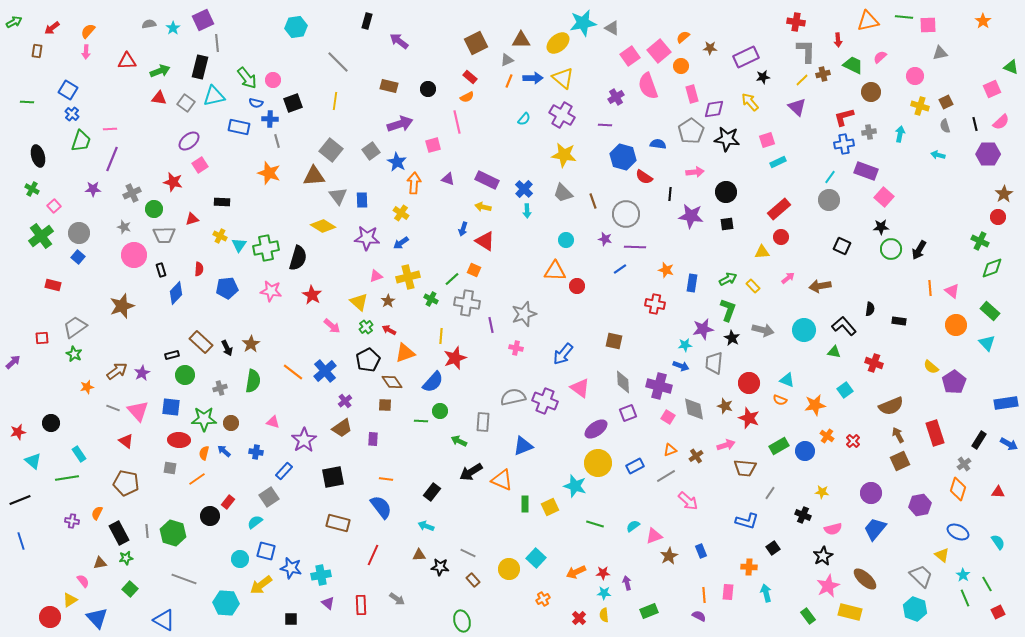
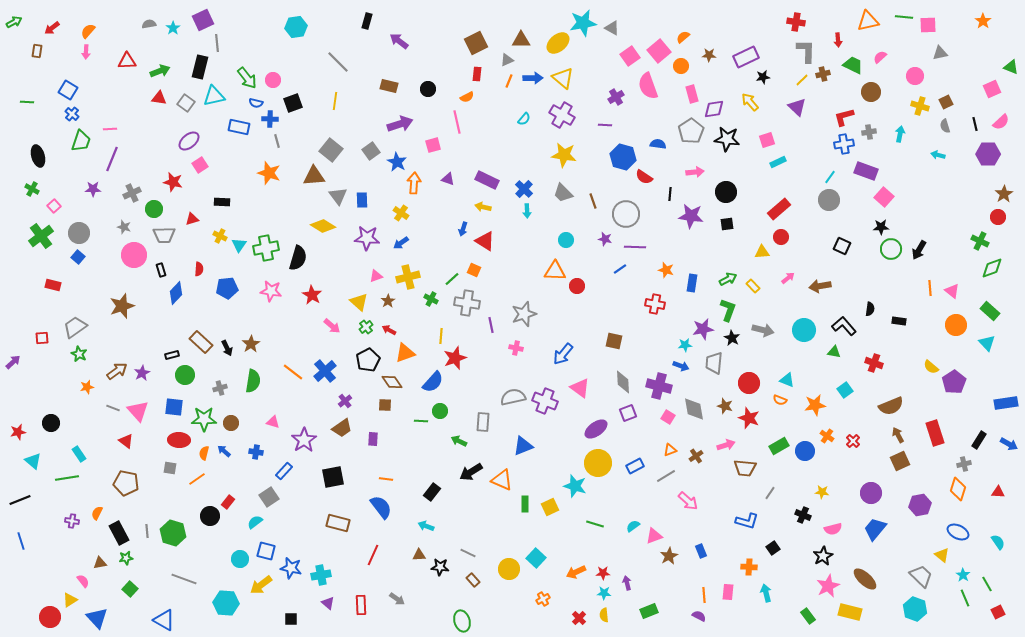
brown star at (710, 48): moved 1 px left, 7 px down
red rectangle at (470, 77): moved 7 px right, 3 px up; rotated 56 degrees clockwise
green star at (74, 354): moved 5 px right
blue square at (171, 407): moved 3 px right
gray cross at (964, 464): rotated 24 degrees clockwise
